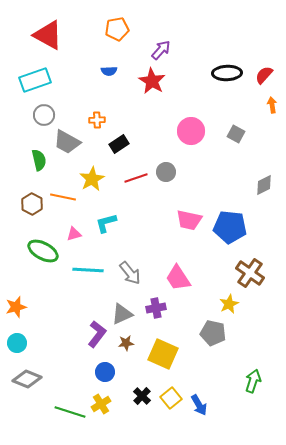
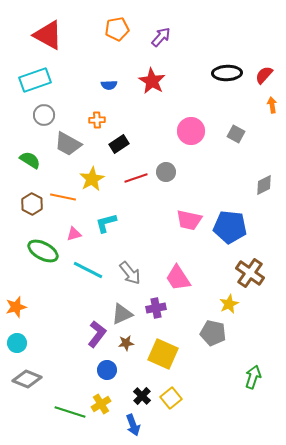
purple arrow at (161, 50): moved 13 px up
blue semicircle at (109, 71): moved 14 px down
gray trapezoid at (67, 142): moved 1 px right, 2 px down
green semicircle at (39, 160): moved 9 px left; rotated 45 degrees counterclockwise
cyan line at (88, 270): rotated 24 degrees clockwise
blue circle at (105, 372): moved 2 px right, 2 px up
green arrow at (253, 381): moved 4 px up
blue arrow at (199, 405): moved 66 px left, 20 px down; rotated 10 degrees clockwise
